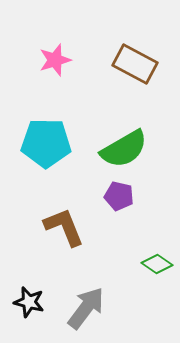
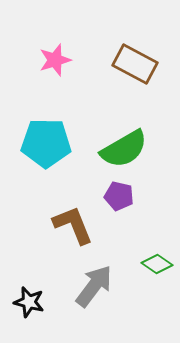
brown L-shape: moved 9 px right, 2 px up
gray arrow: moved 8 px right, 22 px up
